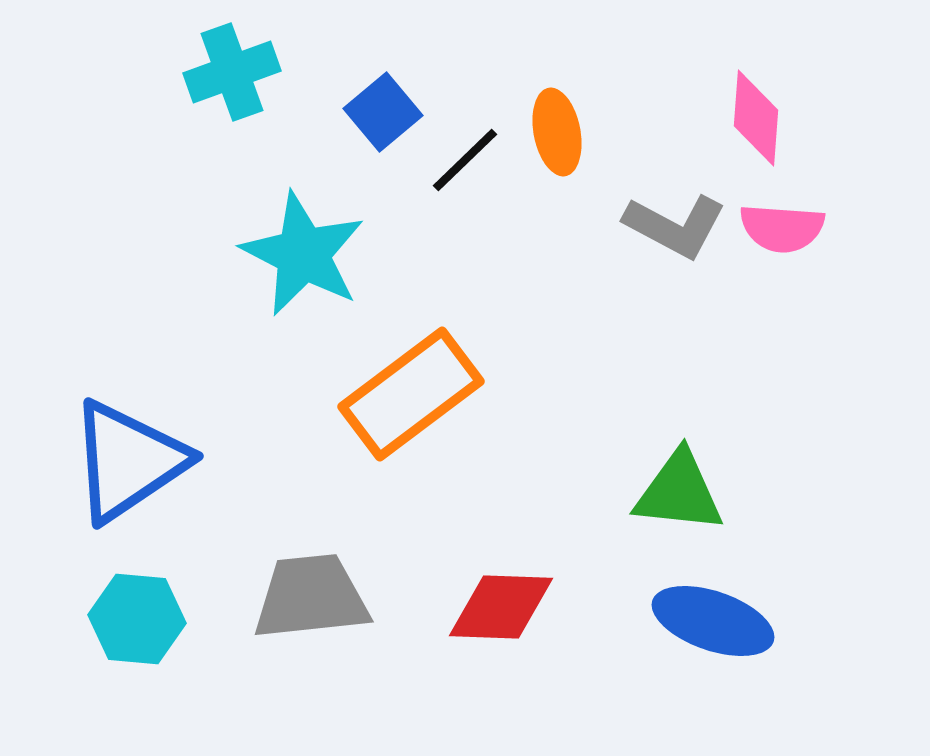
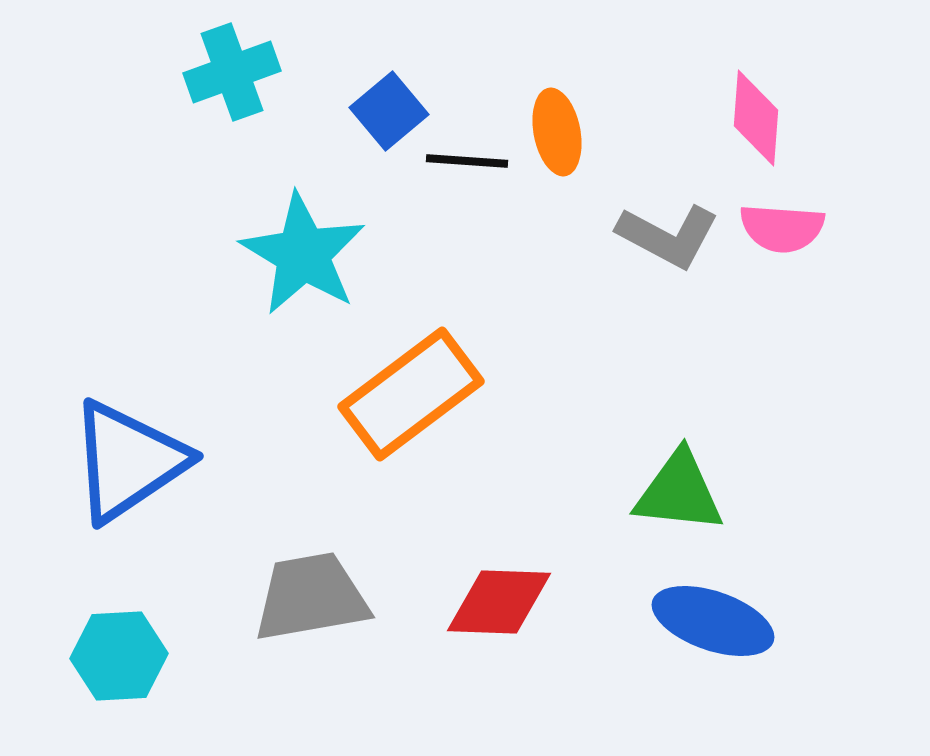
blue square: moved 6 px right, 1 px up
black line: moved 2 px right, 1 px down; rotated 48 degrees clockwise
gray L-shape: moved 7 px left, 10 px down
cyan star: rotated 4 degrees clockwise
gray trapezoid: rotated 4 degrees counterclockwise
red diamond: moved 2 px left, 5 px up
cyan hexagon: moved 18 px left, 37 px down; rotated 8 degrees counterclockwise
